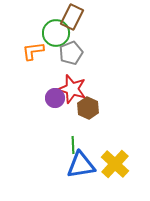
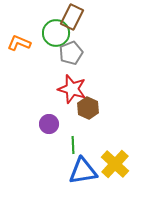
orange L-shape: moved 14 px left, 8 px up; rotated 30 degrees clockwise
purple circle: moved 6 px left, 26 px down
blue triangle: moved 2 px right, 6 px down
